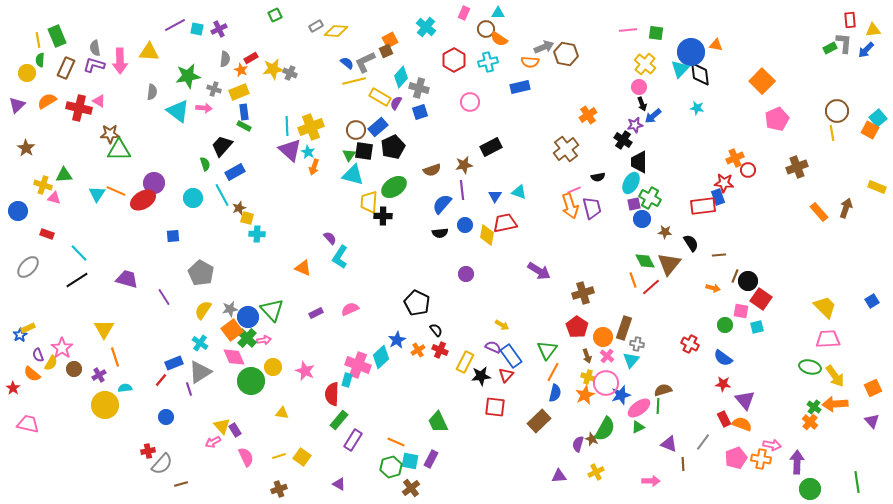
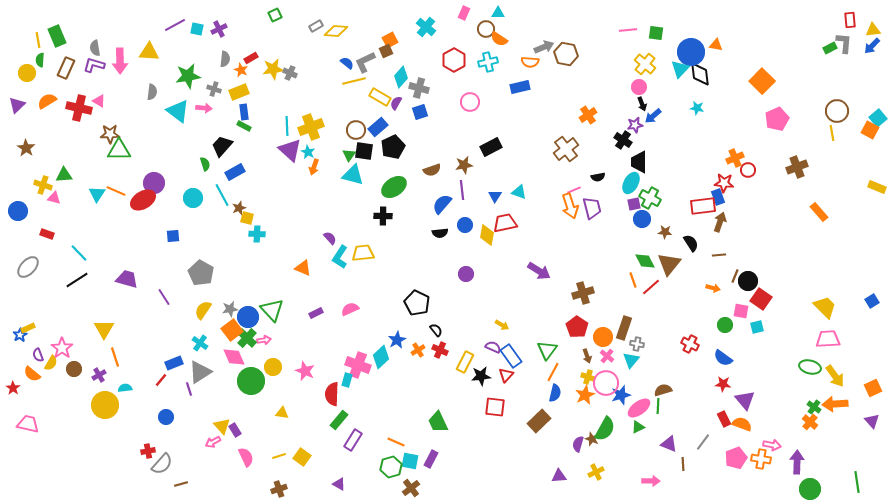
blue arrow at (866, 50): moved 6 px right, 4 px up
yellow trapezoid at (369, 202): moved 6 px left, 51 px down; rotated 80 degrees clockwise
brown arrow at (846, 208): moved 126 px left, 14 px down
